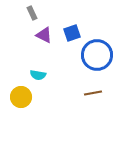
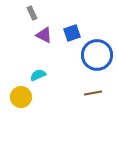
cyan semicircle: rotated 147 degrees clockwise
